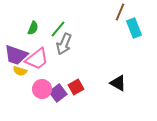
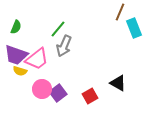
green semicircle: moved 17 px left, 1 px up
gray arrow: moved 2 px down
red square: moved 14 px right, 9 px down
